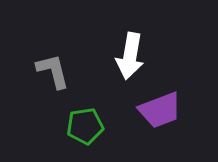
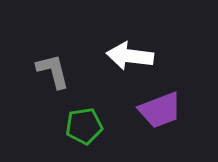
white arrow: rotated 87 degrees clockwise
green pentagon: moved 1 px left
